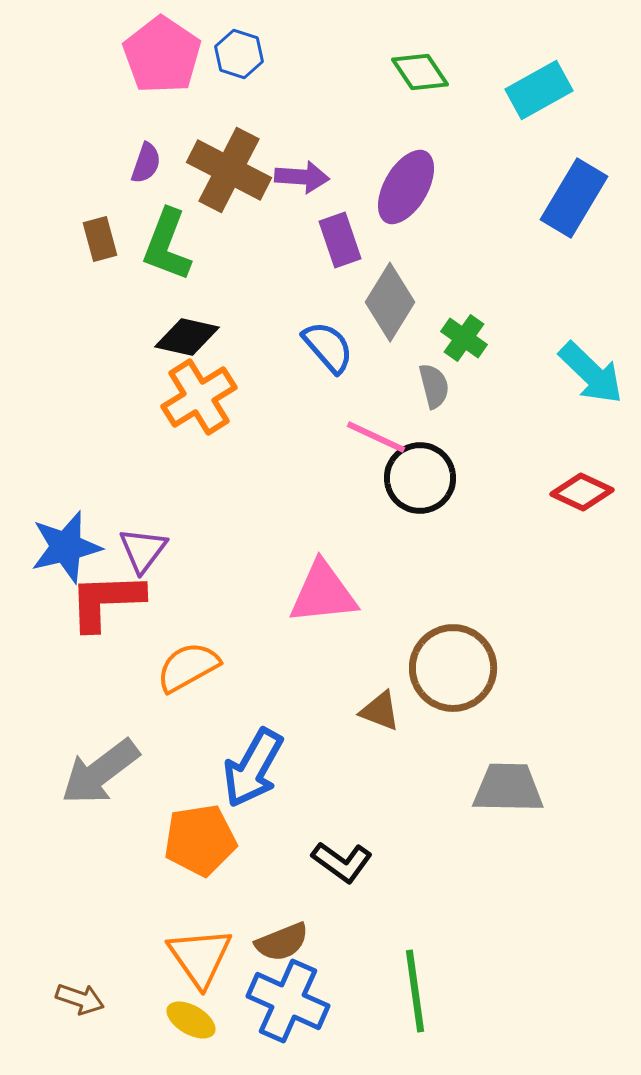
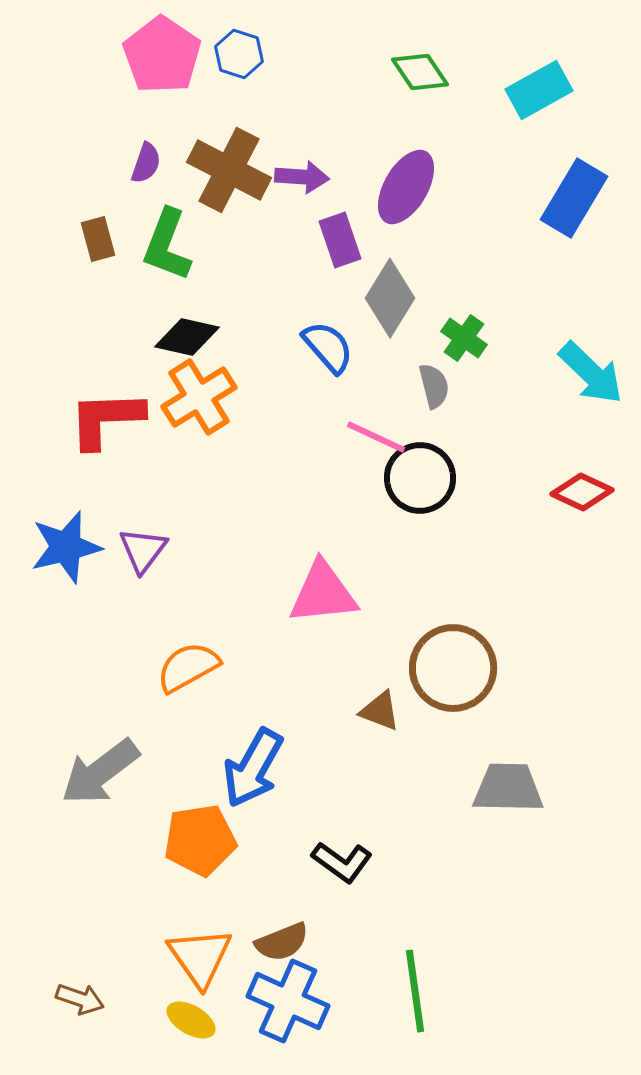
brown rectangle: moved 2 px left
gray diamond: moved 4 px up
red L-shape: moved 182 px up
